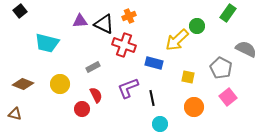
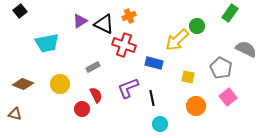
green rectangle: moved 2 px right
purple triangle: rotated 28 degrees counterclockwise
cyan trapezoid: rotated 25 degrees counterclockwise
orange circle: moved 2 px right, 1 px up
